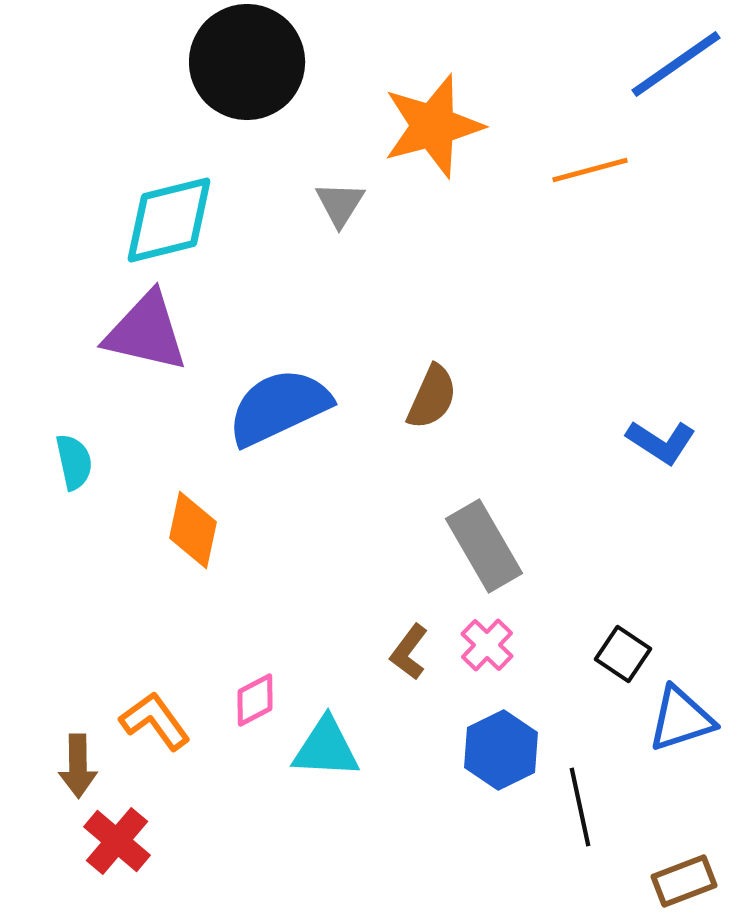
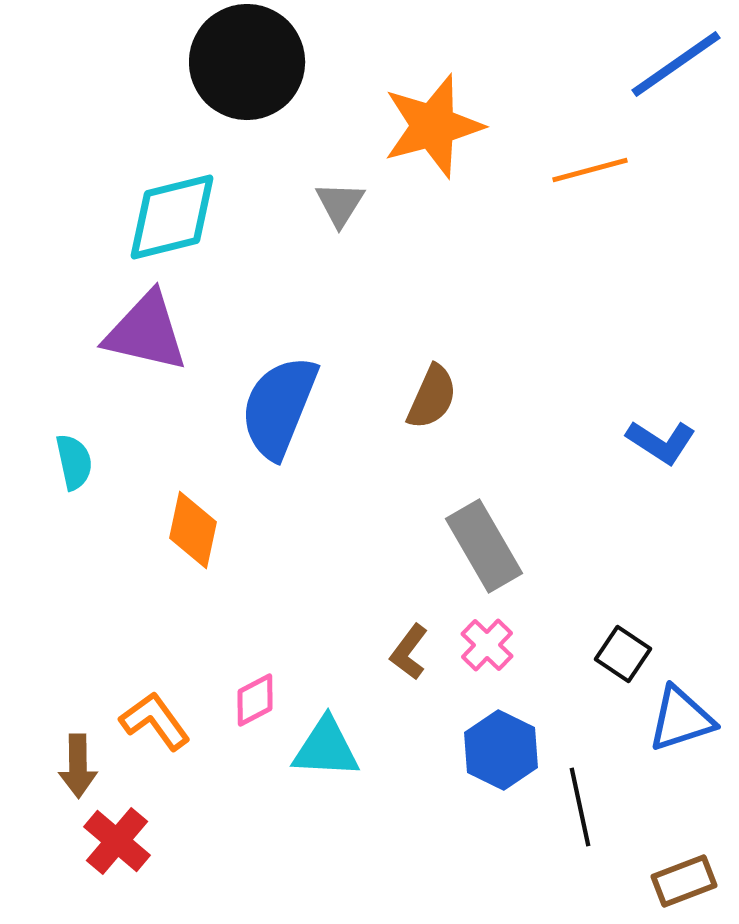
cyan diamond: moved 3 px right, 3 px up
blue semicircle: rotated 43 degrees counterclockwise
blue hexagon: rotated 8 degrees counterclockwise
